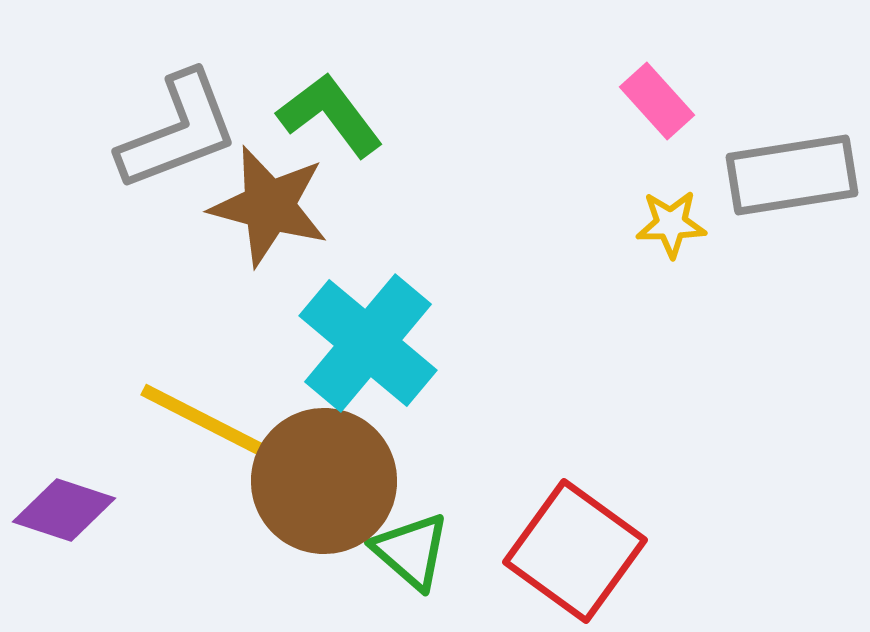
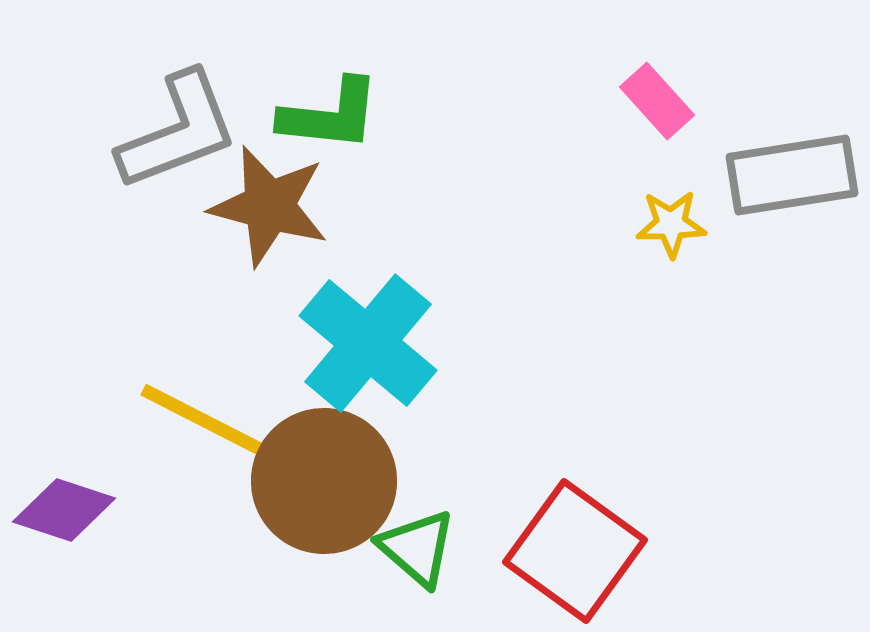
green L-shape: rotated 133 degrees clockwise
green triangle: moved 6 px right, 3 px up
